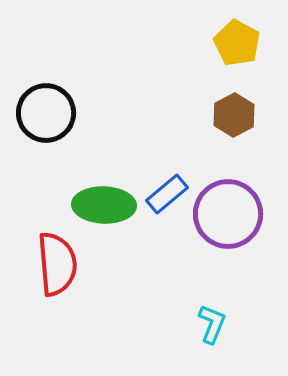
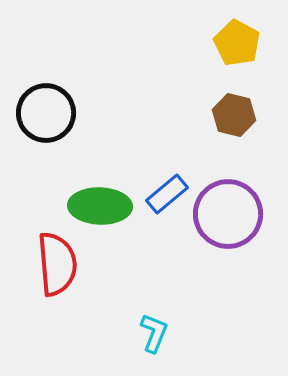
brown hexagon: rotated 18 degrees counterclockwise
green ellipse: moved 4 px left, 1 px down
cyan L-shape: moved 58 px left, 9 px down
